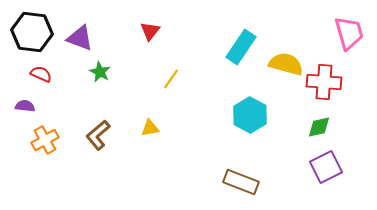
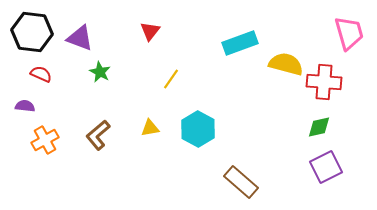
cyan rectangle: moved 1 px left, 4 px up; rotated 36 degrees clockwise
cyan hexagon: moved 52 px left, 14 px down
brown rectangle: rotated 20 degrees clockwise
